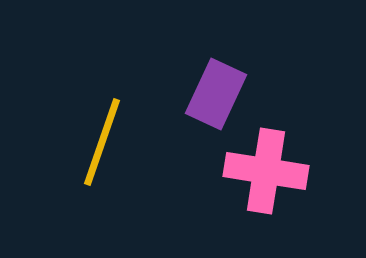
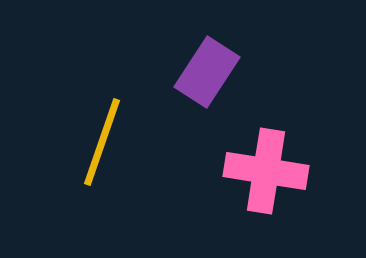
purple rectangle: moved 9 px left, 22 px up; rotated 8 degrees clockwise
